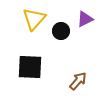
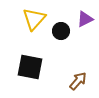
black square: rotated 8 degrees clockwise
